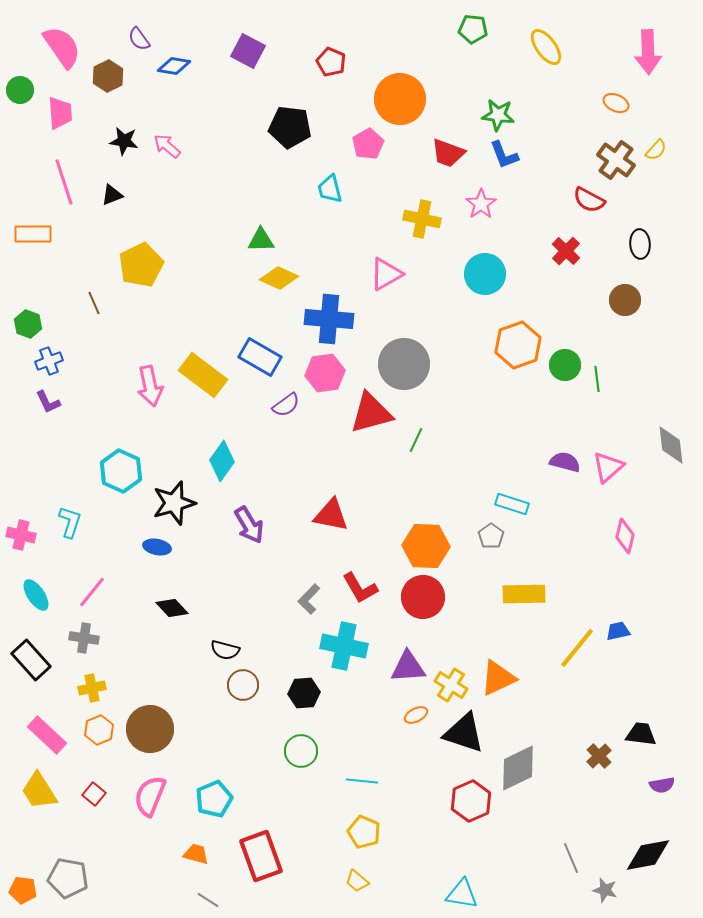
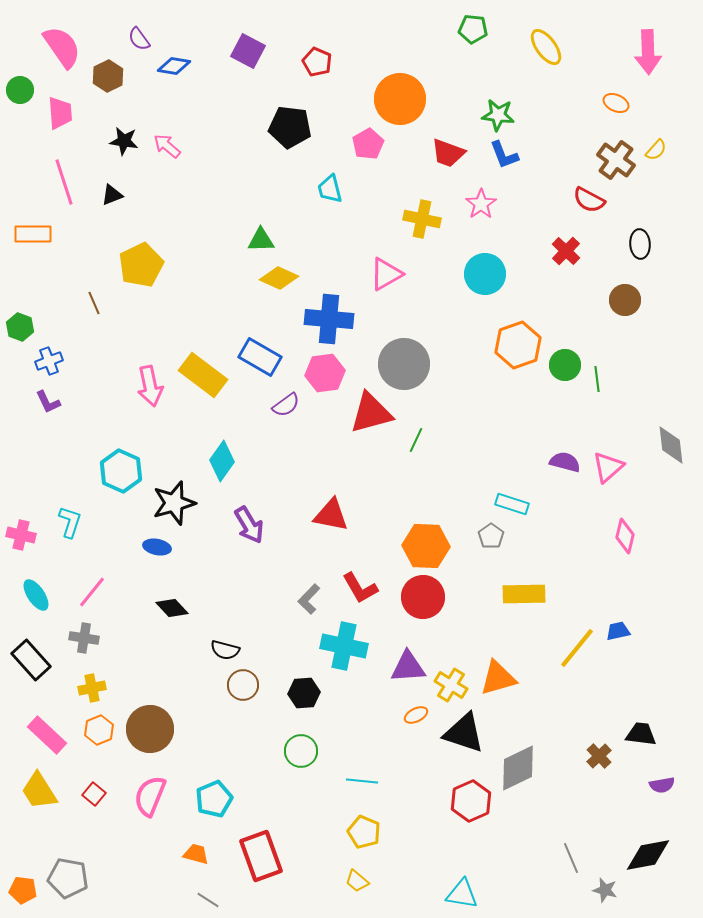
red pentagon at (331, 62): moved 14 px left
green hexagon at (28, 324): moved 8 px left, 3 px down
orange triangle at (498, 678): rotated 9 degrees clockwise
